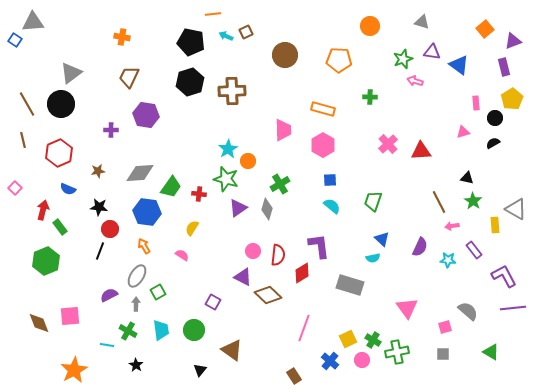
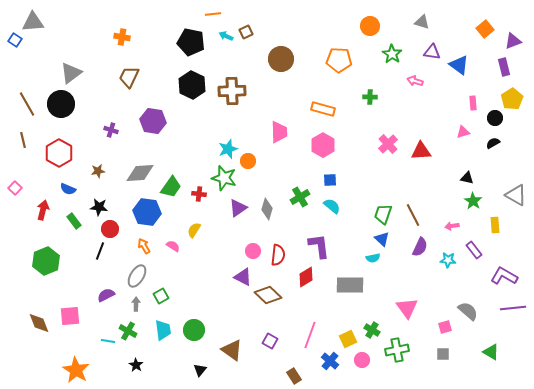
brown circle at (285, 55): moved 4 px left, 4 px down
green star at (403, 59): moved 11 px left, 5 px up; rotated 18 degrees counterclockwise
black hexagon at (190, 82): moved 2 px right, 3 px down; rotated 16 degrees counterclockwise
pink rectangle at (476, 103): moved 3 px left
purple hexagon at (146, 115): moved 7 px right, 6 px down
purple cross at (111, 130): rotated 16 degrees clockwise
pink trapezoid at (283, 130): moved 4 px left, 2 px down
cyan star at (228, 149): rotated 12 degrees clockwise
red hexagon at (59, 153): rotated 8 degrees counterclockwise
green star at (226, 179): moved 2 px left, 1 px up
green cross at (280, 184): moved 20 px right, 13 px down
green trapezoid at (373, 201): moved 10 px right, 13 px down
brown line at (439, 202): moved 26 px left, 13 px down
gray triangle at (516, 209): moved 14 px up
green rectangle at (60, 227): moved 14 px right, 6 px up
yellow semicircle at (192, 228): moved 2 px right, 2 px down
pink semicircle at (182, 255): moved 9 px left, 9 px up
red diamond at (302, 273): moved 4 px right, 4 px down
purple L-shape at (504, 276): rotated 32 degrees counterclockwise
gray rectangle at (350, 285): rotated 16 degrees counterclockwise
green square at (158, 292): moved 3 px right, 4 px down
purple semicircle at (109, 295): moved 3 px left
purple square at (213, 302): moved 57 px right, 39 px down
pink line at (304, 328): moved 6 px right, 7 px down
cyan trapezoid at (161, 330): moved 2 px right
green cross at (373, 340): moved 1 px left, 10 px up
cyan line at (107, 345): moved 1 px right, 4 px up
green cross at (397, 352): moved 2 px up
orange star at (74, 370): moved 2 px right; rotated 12 degrees counterclockwise
